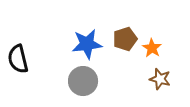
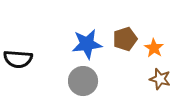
orange star: moved 2 px right
black semicircle: rotated 72 degrees counterclockwise
